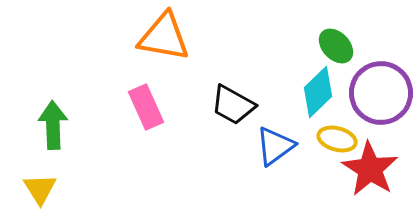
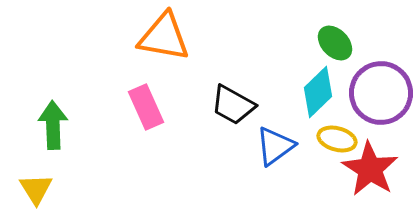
green ellipse: moved 1 px left, 3 px up
yellow triangle: moved 4 px left
